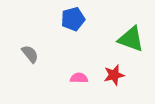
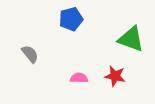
blue pentagon: moved 2 px left
red star: moved 1 px right, 1 px down; rotated 25 degrees clockwise
